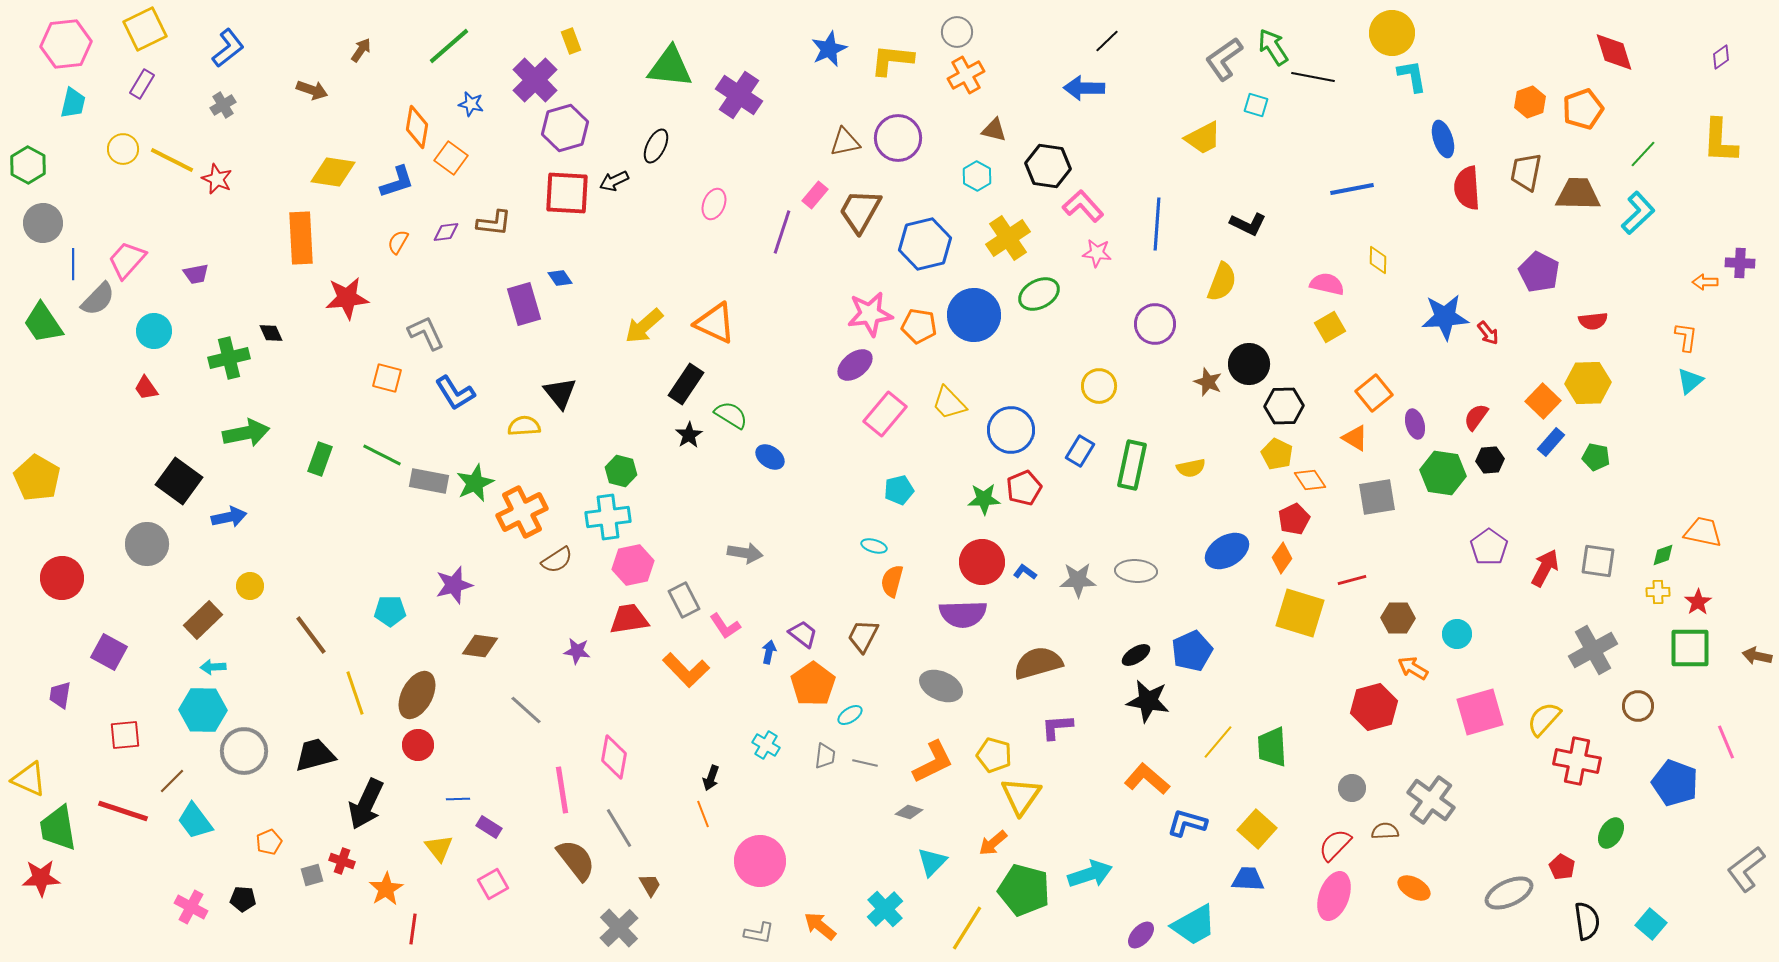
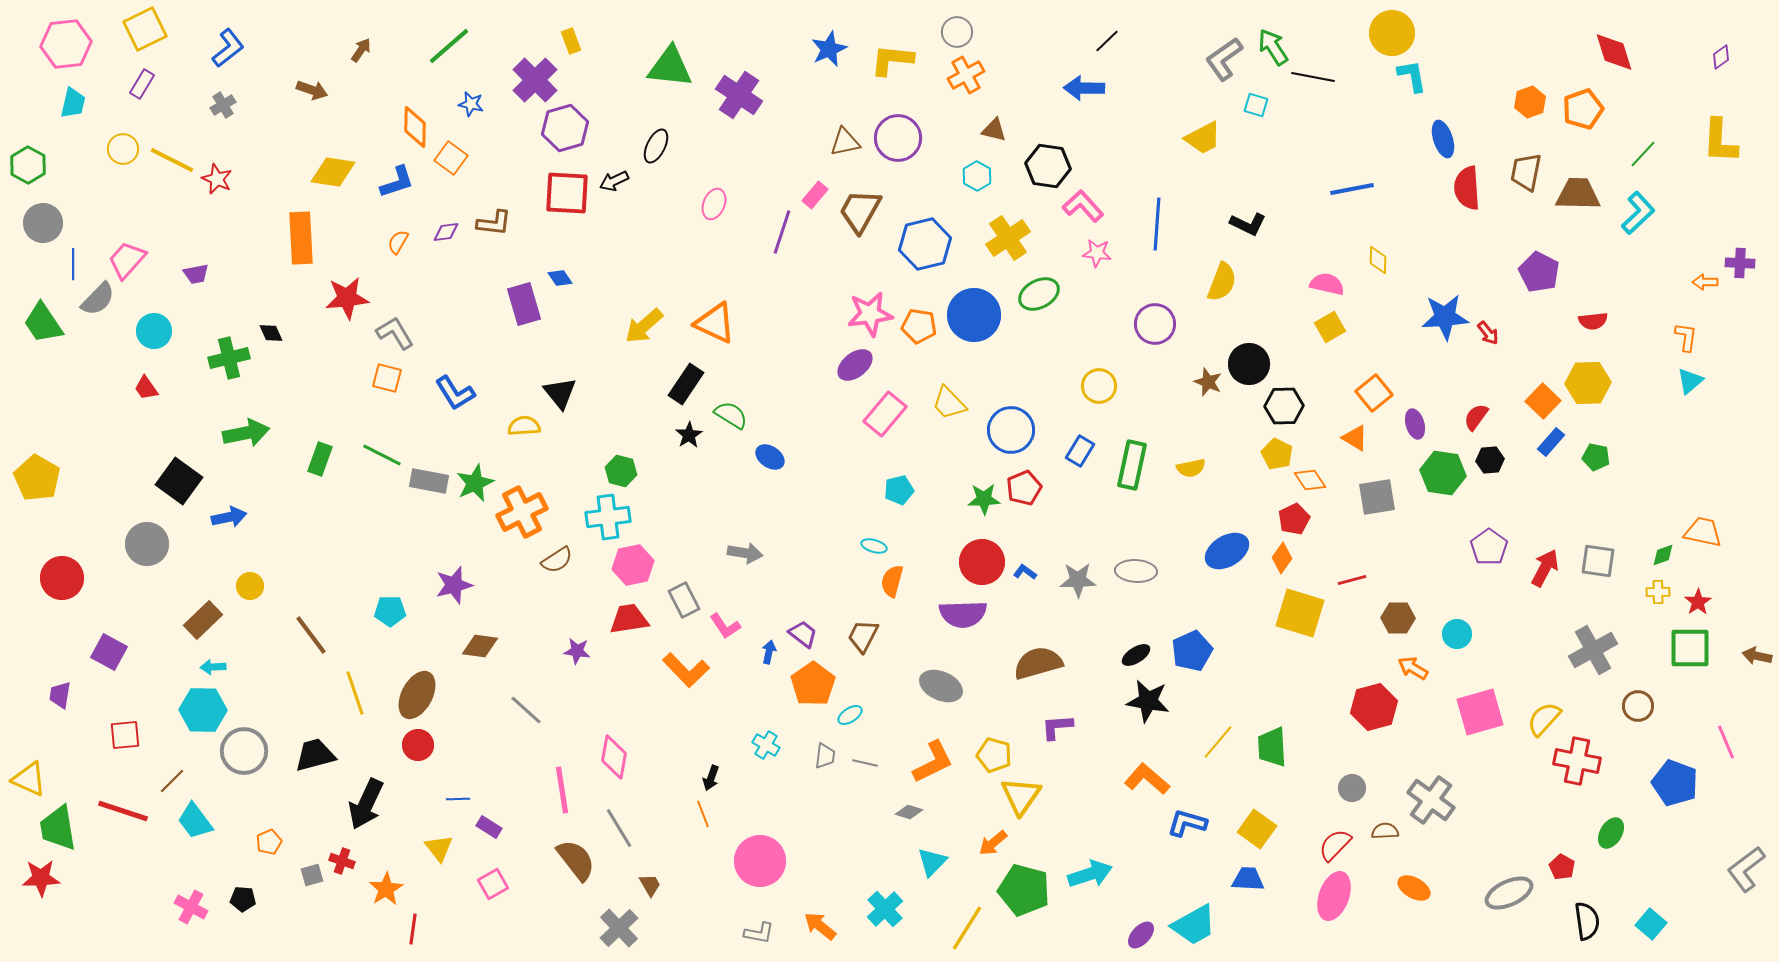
orange diamond at (417, 127): moved 2 px left; rotated 9 degrees counterclockwise
gray L-shape at (426, 333): moved 31 px left; rotated 6 degrees counterclockwise
yellow square at (1257, 829): rotated 6 degrees counterclockwise
